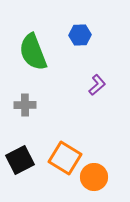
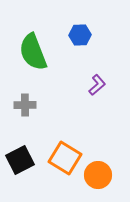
orange circle: moved 4 px right, 2 px up
